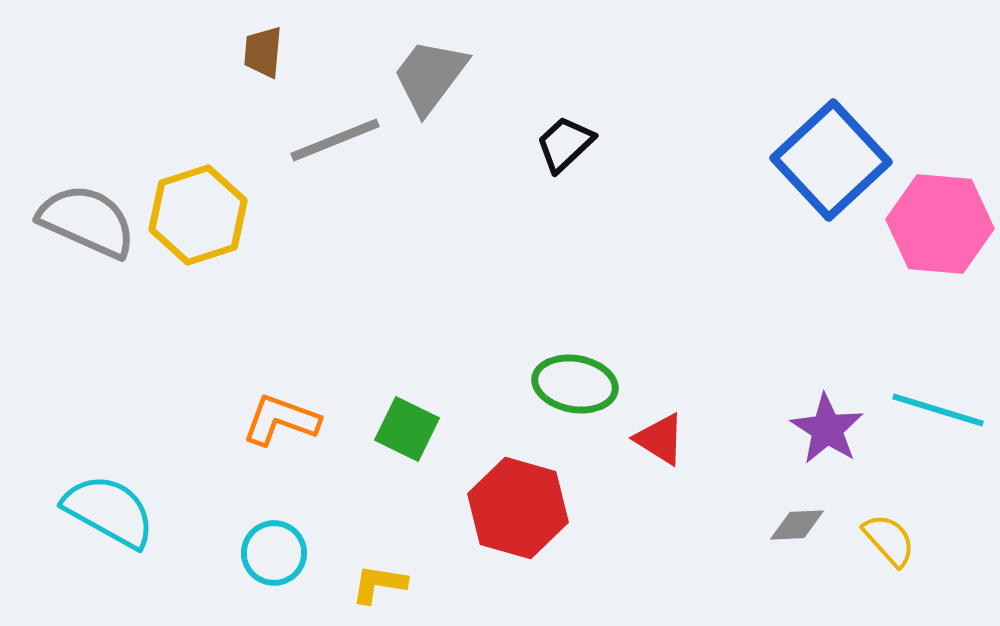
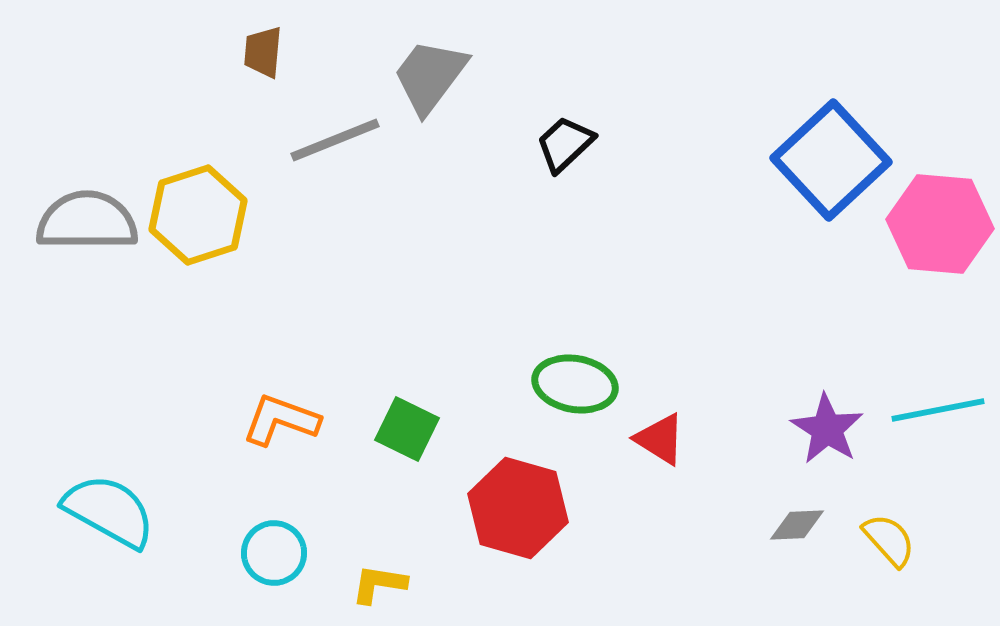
gray semicircle: rotated 24 degrees counterclockwise
cyan line: rotated 28 degrees counterclockwise
